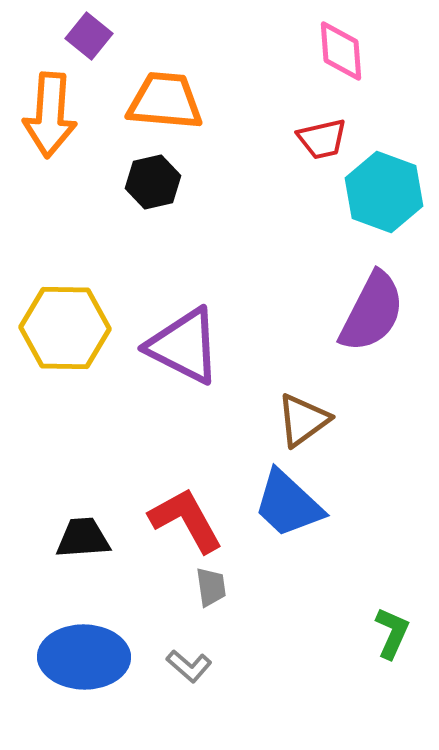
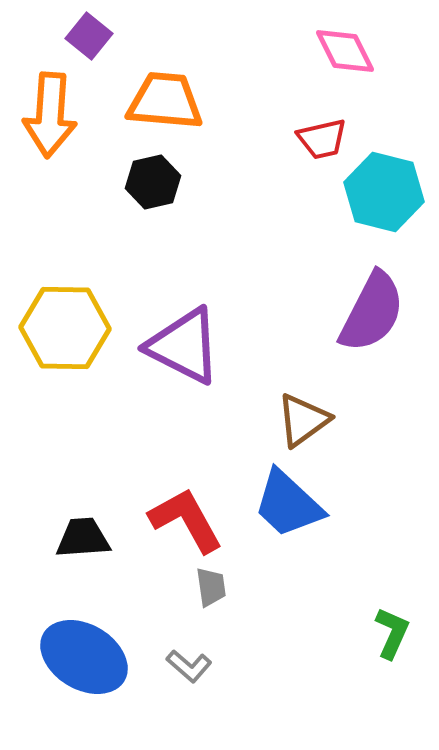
pink diamond: moved 4 px right; rotated 22 degrees counterclockwise
cyan hexagon: rotated 6 degrees counterclockwise
blue ellipse: rotated 30 degrees clockwise
